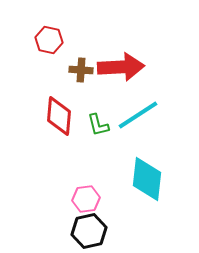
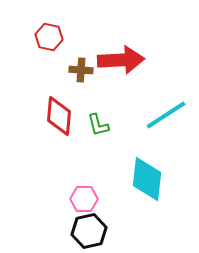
red hexagon: moved 3 px up
red arrow: moved 7 px up
cyan line: moved 28 px right
pink hexagon: moved 2 px left; rotated 8 degrees clockwise
